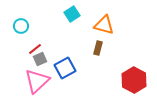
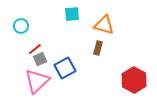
cyan square: rotated 28 degrees clockwise
